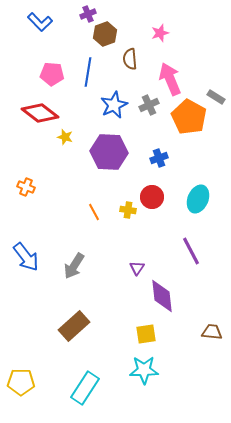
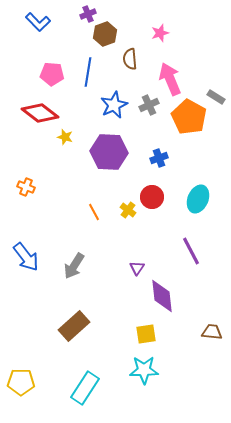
blue L-shape: moved 2 px left
yellow cross: rotated 28 degrees clockwise
